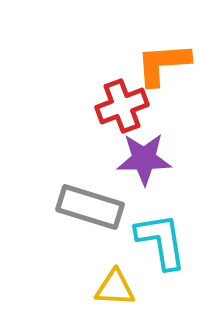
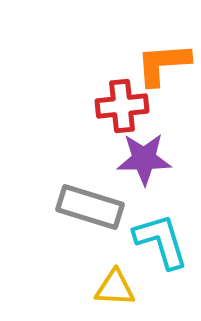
red cross: rotated 15 degrees clockwise
cyan L-shape: rotated 8 degrees counterclockwise
